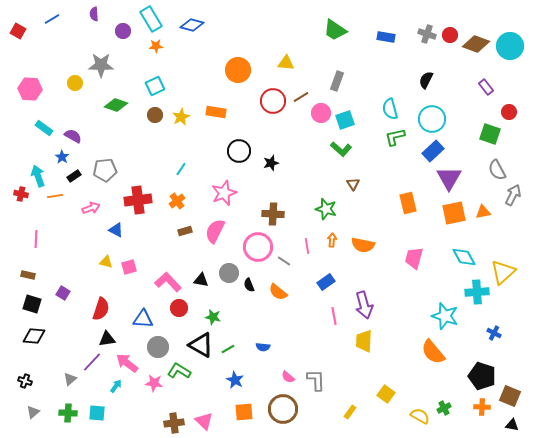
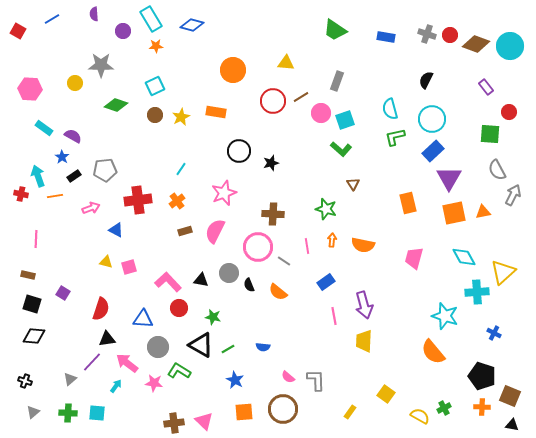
orange circle at (238, 70): moved 5 px left
green square at (490, 134): rotated 15 degrees counterclockwise
